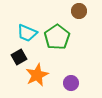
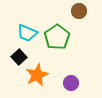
black square: rotated 14 degrees counterclockwise
